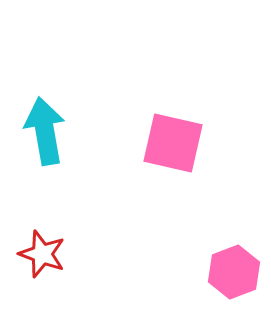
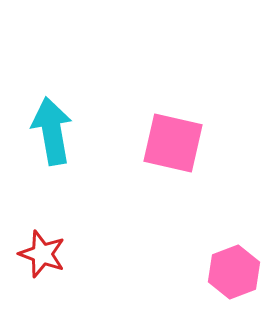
cyan arrow: moved 7 px right
